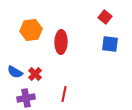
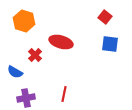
orange hexagon: moved 7 px left, 9 px up; rotated 25 degrees clockwise
red ellipse: rotated 75 degrees counterclockwise
red cross: moved 19 px up
